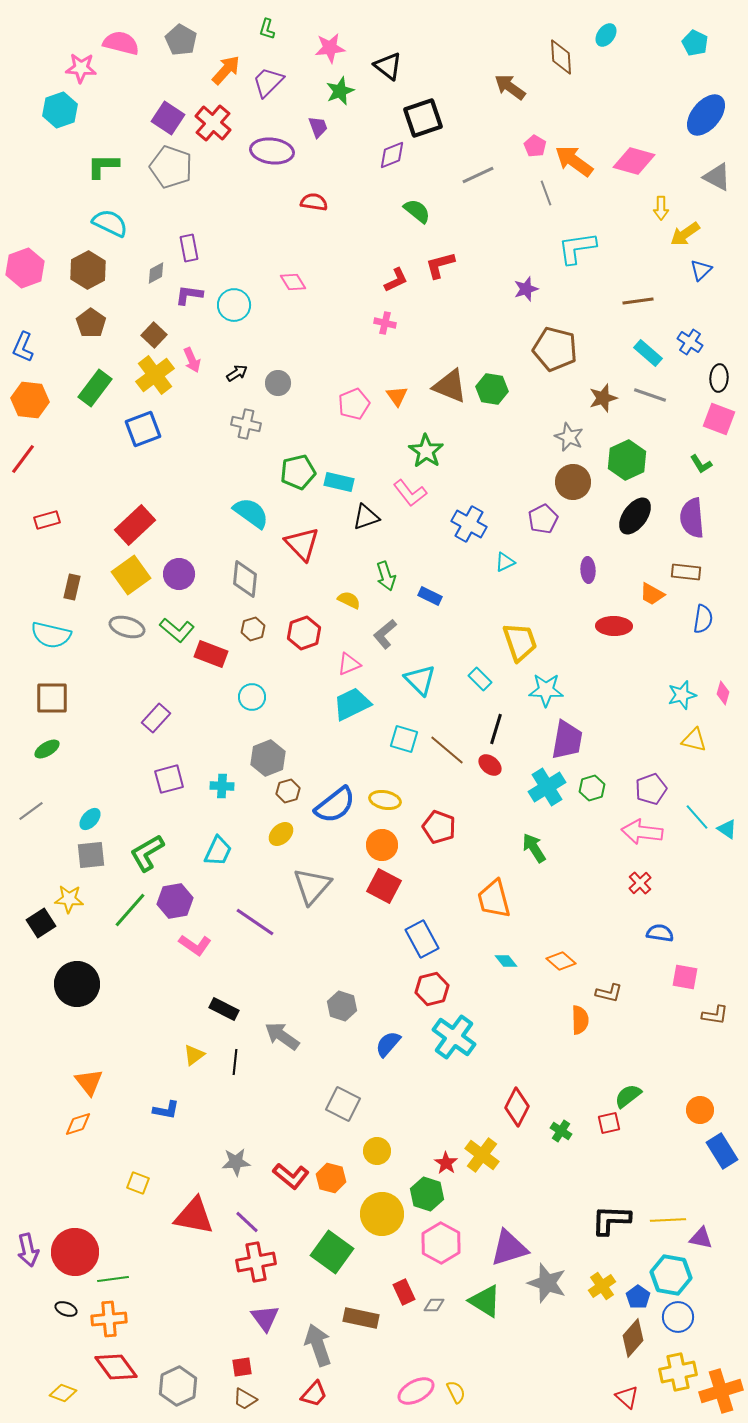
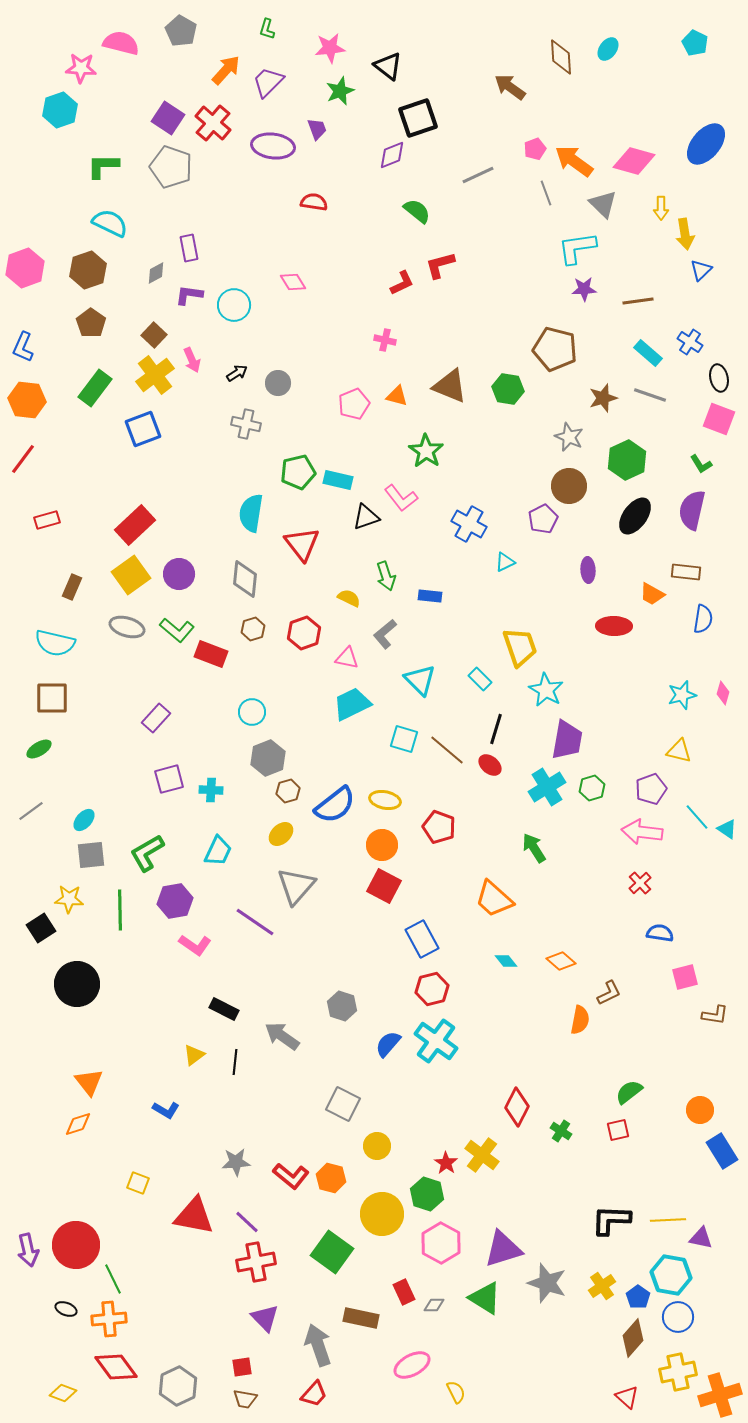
cyan ellipse at (606, 35): moved 2 px right, 14 px down
gray pentagon at (181, 40): moved 9 px up
blue ellipse at (706, 115): moved 29 px down
black square at (423, 118): moved 5 px left
purple trapezoid at (318, 127): moved 1 px left, 2 px down
pink pentagon at (535, 146): moved 3 px down; rotated 20 degrees clockwise
purple ellipse at (272, 151): moved 1 px right, 5 px up
gray triangle at (717, 177): moved 114 px left, 27 px down; rotated 16 degrees clockwise
yellow arrow at (685, 234): rotated 64 degrees counterclockwise
brown hexagon at (88, 270): rotated 9 degrees clockwise
red L-shape at (396, 280): moved 6 px right, 3 px down
purple star at (526, 289): moved 58 px right; rotated 15 degrees clockwise
pink cross at (385, 323): moved 17 px down
black ellipse at (719, 378): rotated 16 degrees counterclockwise
green hexagon at (492, 389): moved 16 px right
orange triangle at (397, 396): rotated 40 degrees counterclockwise
orange hexagon at (30, 400): moved 3 px left
cyan rectangle at (339, 482): moved 1 px left, 2 px up
brown circle at (573, 482): moved 4 px left, 4 px down
pink L-shape at (410, 493): moved 9 px left, 5 px down
cyan semicircle at (251, 513): rotated 117 degrees counterclockwise
purple semicircle at (692, 518): moved 8 px up; rotated 18 degrees clockwise
red triangle at (302, 544): rotated 6 degrees clockwise
brown rectangle at (72, 587): rotated 10 degrees clockwise
blue rectangle at (430, 596): rotated 20 degrees counterclockwise
yellow semicircle at (349, 600): moved 2 px up
cyan semicircle at (51, 635): moved 4 px right, 8 px down
yellow trapezoid at (520, 642): moved 5 px down
pink triangle at (349, 664): moved 2 px left, 6 px up; rotated 35 degrees clockwise
cyan star at (546, 690): rotated 28 degrees clockwise
cyan circle at (252, 697): moved 15 px down
yellow triangle at (694, 740): moved 15 px left, 11 px down
green ellipse at (47, 749): moved 8 px left
cyan cross at (222, 786): moved 11 px left, 4 px down
cyan ellipse at (90, 819): moved 6 px left, 1 px down
gray triangle at (312, 886): moved 16 px left
orange trapezoid at (494, 899): rotated 33 degrees counterclockwise
green line at (130, 910): moved 10 px left; rotated 42 degrees counterclockwise
black square at (41, 923): moved 5 px down
pink square at (685, 977): rotated 24 degrees counterclockwise
brown L-shape at (609, 993): rotated 40 degrees counterclockwise
orange semicircle at (580, 1020): rotated 12 degrees clockwise
cyan cross at (454, 1037): moved 18 px left, 4 px down
green semicircle at (628, 1096): moved 1 px right, 4 px up
blue L-shape at (166, 1110): rotated 20 degrees clockwise
red square at (609, 1123): moved 9 px right, 7 px down
yellow circle at (377, 1151): moved 5 px up
purple triangle at (509, 1248): moved 6 px left, 1 px down
red circle at (75, 1252): moved 1 px right, 7 px up
green line at (113, 1279): rotated 72 degrees clockwise
green triangle at (485, 1301): moved 3 px up
purple triangle at (265, 1318): rotated 8 degrees counterclockwise
pink ellipse at (416, 1391): moved 4 px left, 26 px up
orange cross at (721, 1391): moved 1 px left, 4 px down
brown trapezoid at (245, 1399): rotated 20 degrees counterclockwise
